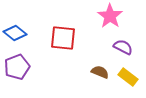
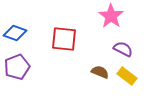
pink star: moved 1 px right
blue diamond: rotated 20 degrees counterclockwise
red square: moved 1 px right, 1 px down
purple semicircle: moved 2 px down
yellow rectangle: moved 1 px left, 1 px up
